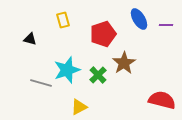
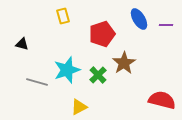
yellow rectangle: moved 4 px up
red pentagon: moved 1 px left
black triangle: moved 8 px left, 5 px down
gray line: moved 4 px left, 1 px up
